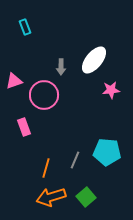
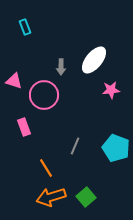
pink triangle: rotated 36 degrees clockwise
cyan pentagon: moved 9 px right, 4 px up; rotated 16 degrees clockwise
gray line: moved 14 px up
orange line: rotated 48 degrees counterclockwise
